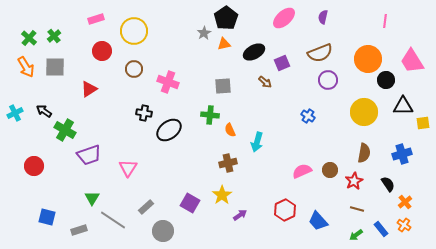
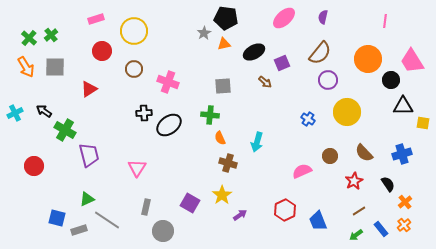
black pentagon at (226, 18): rotated 30 degrees counterclockwise
green cross at (54, 36): moved 3 px left, 1 px up
brown semicircle at (320, 53): rotated 30 degrees counterclockwise
black circle at (386, 80): moved 5 px right
yellow circle at (364, 112): moved 17 px left
black cross at (144, 113): rotated 14 degrees counterclockwise
blue cross at (308, 116): moved 3 px down
yellow square at (423, 123): rotated 16 degrees clockwise
black ellipse at (169, 130): moved 5 px up
orange semicircle at (230, 130): moved 10 px left, 8 px down
brown semicircle at (364, 153): rotated 126 degrees clockwise
purple trapezoid at (89, 155): rotated 85 degrees counterclockwise
brown cross at (228, 163): rotated 30 degrees clockwise
pink triangle at (128, 168): moved 9 px right
brown circle at (330, 170): moved 14 px up
green triangle at (92, 198): moved 5 px left, 1 px down; rotated 35 degrees clockwise
gray rectangle at (146, 207): rotated 35 degrees counterclockwise
brown line at (357, 209): moved 2 px right, 2 px down; rotated 48 degrees counterclockwise
blue square at (47, 217): moved 10 px right, 1 px down
gray line at (113, 220): moved 6 px left
blue trapezoid at (318, 221): rotated 20 degrees clockwise
orange cross at (404, 225): rotated 16 degrees clockwise
